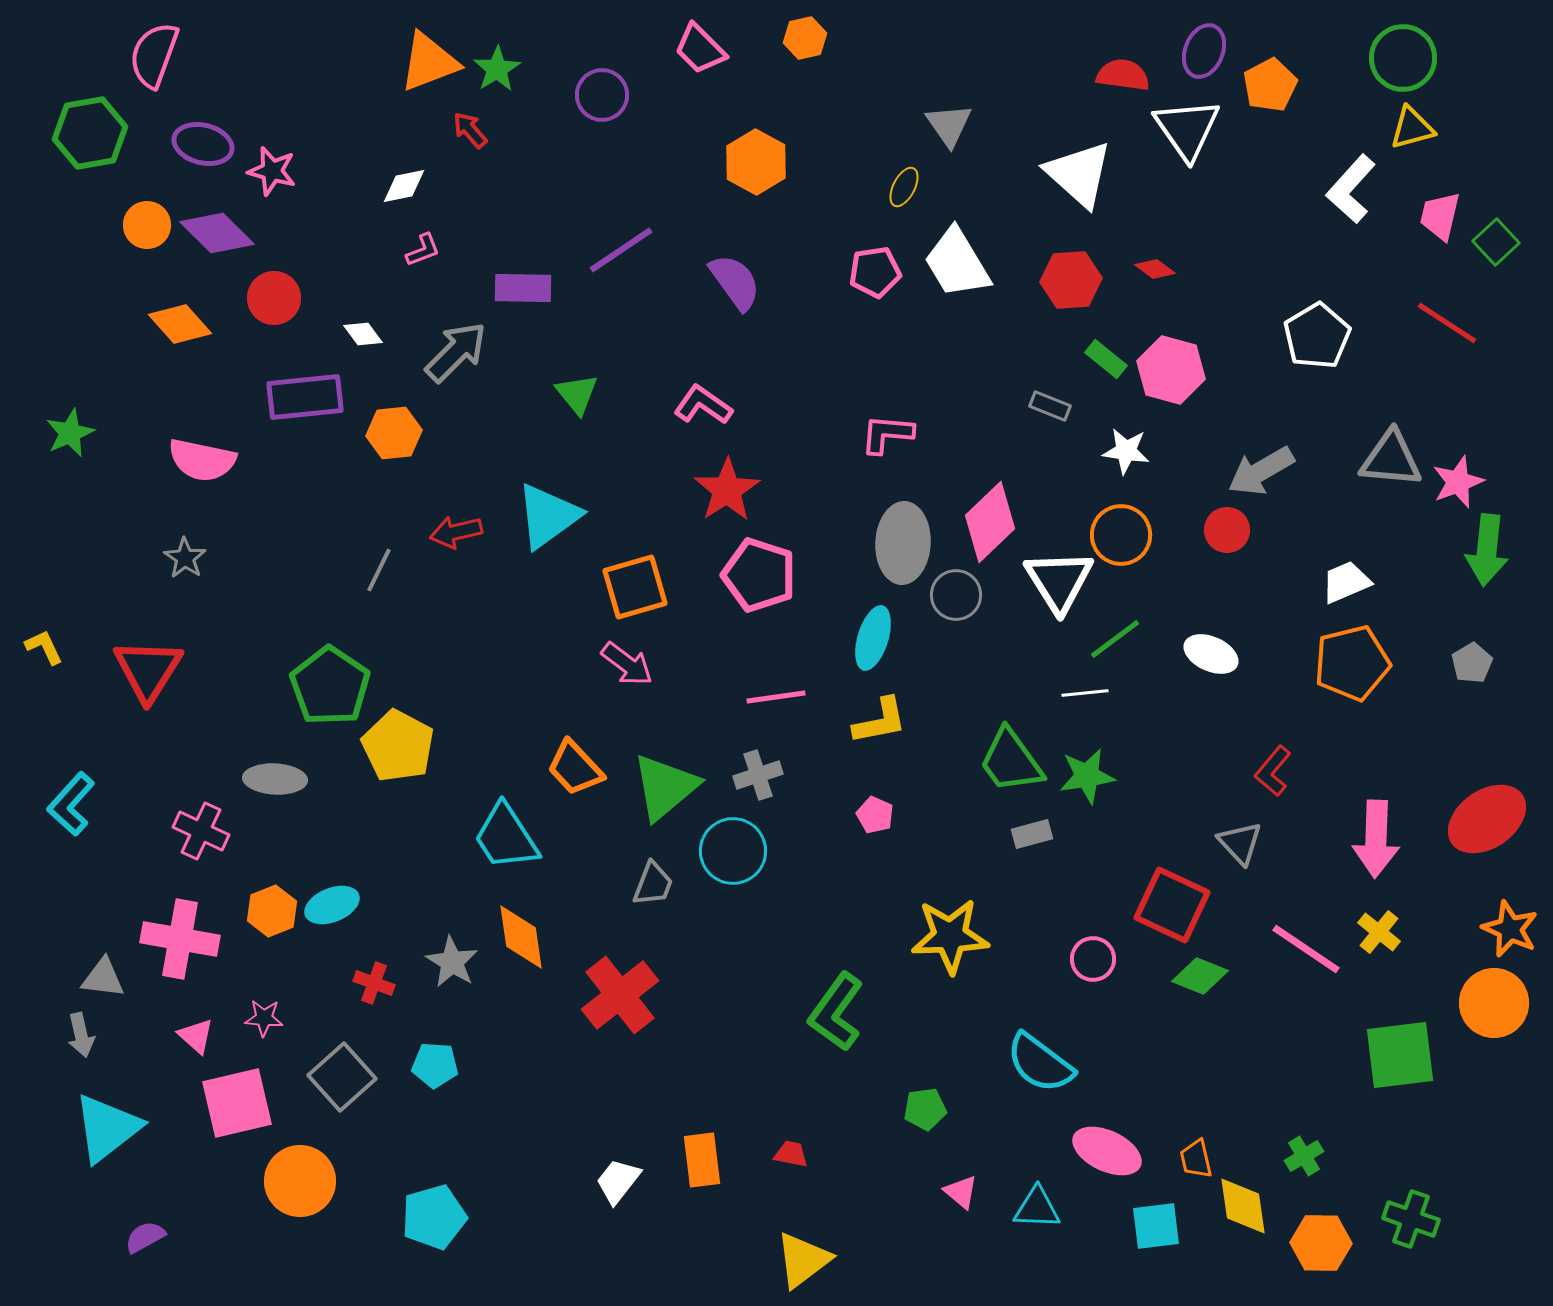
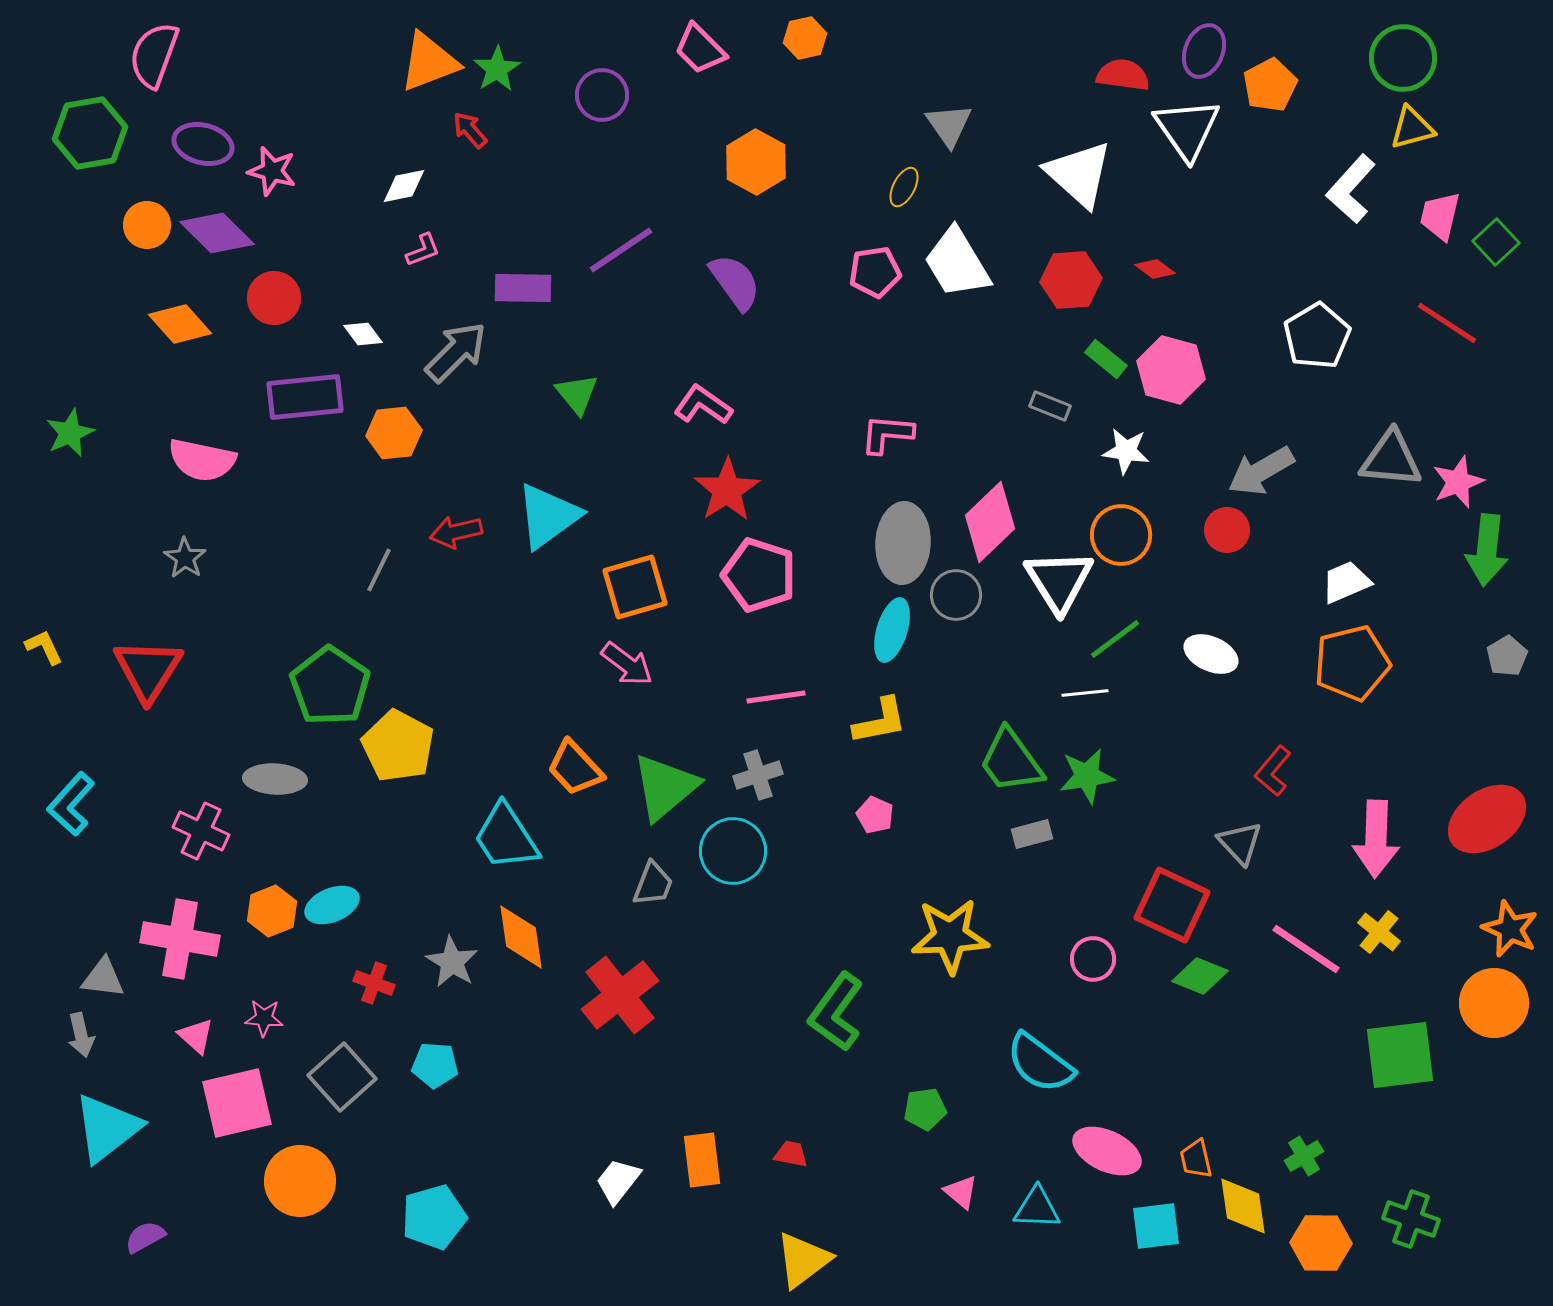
cyan ellipse at (873, 638): moved 19 px right, 8 px up
gray pentagon at (1472, 663): moved 35 px right, 7 px up
